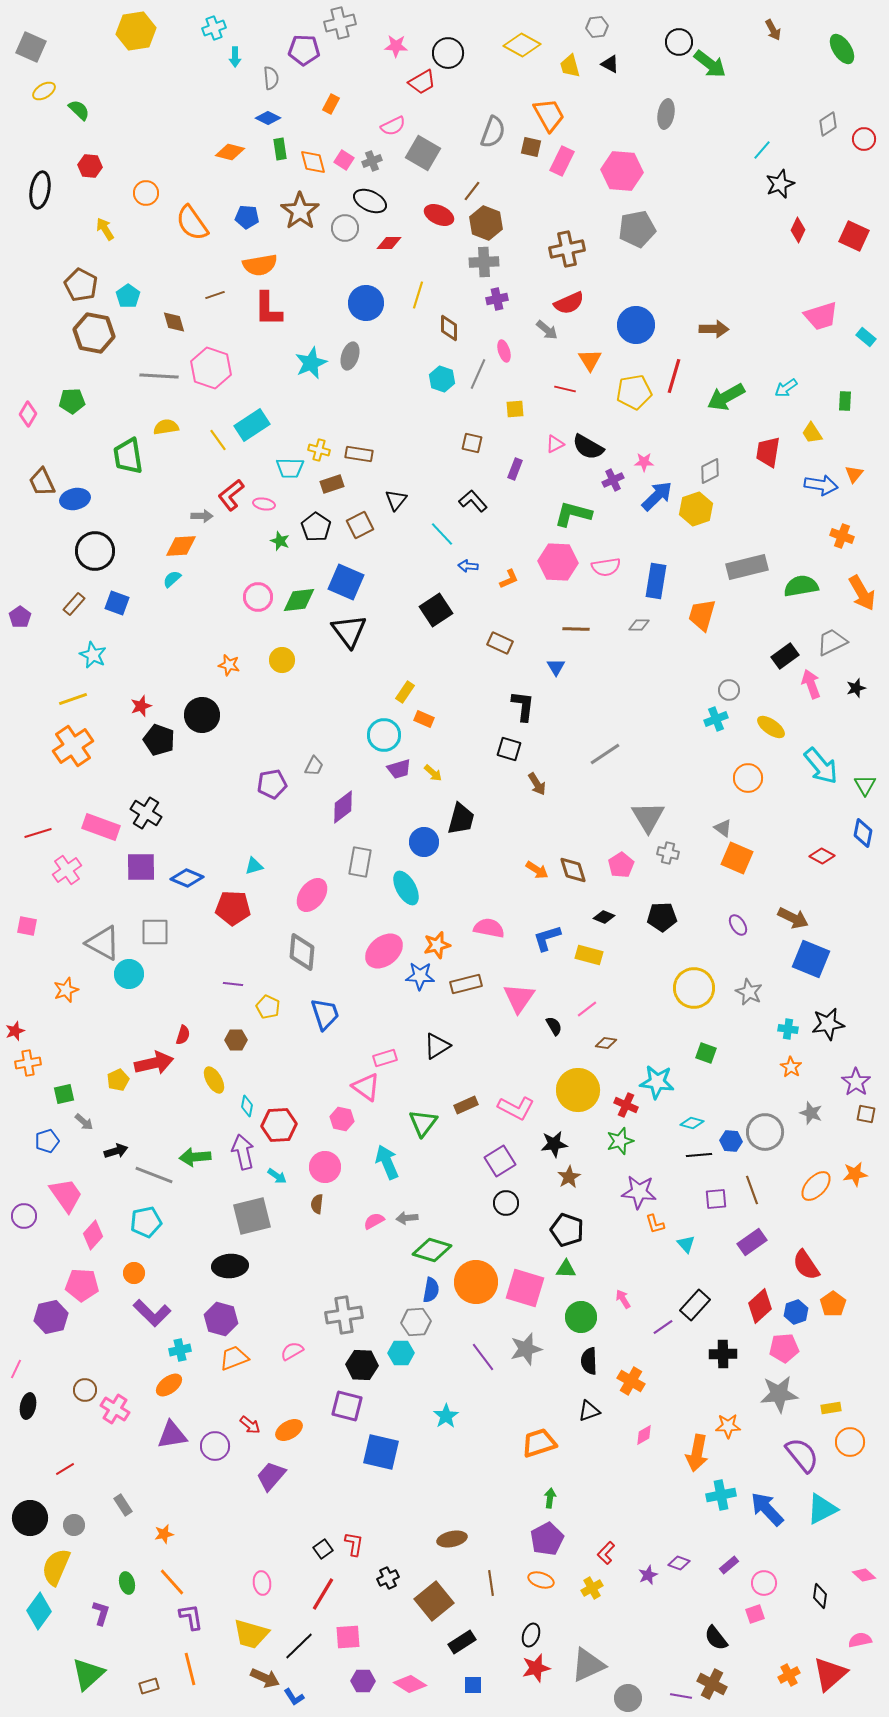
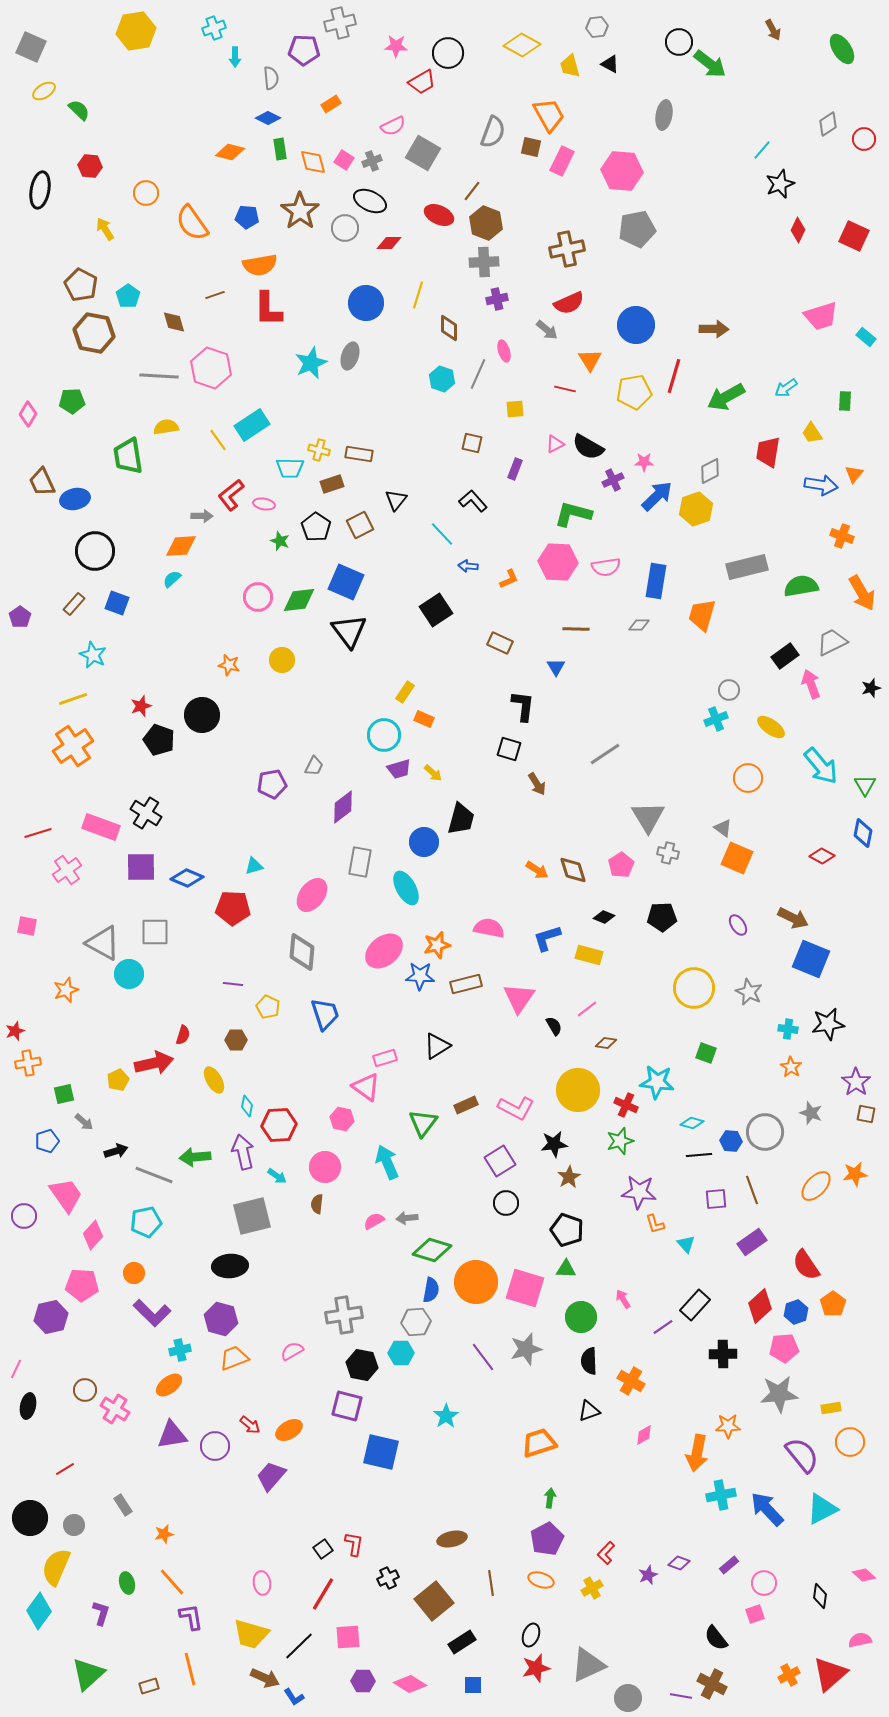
orange rectangle at (331, 104): rotated 30 degrees clockwise
gray ellipse at (666, 114): moved 2 px left, 1 px down
black star at (856, 688): moved 15 px right
black hexagon at (362, 1365): rotated 8 degrees clockwise
